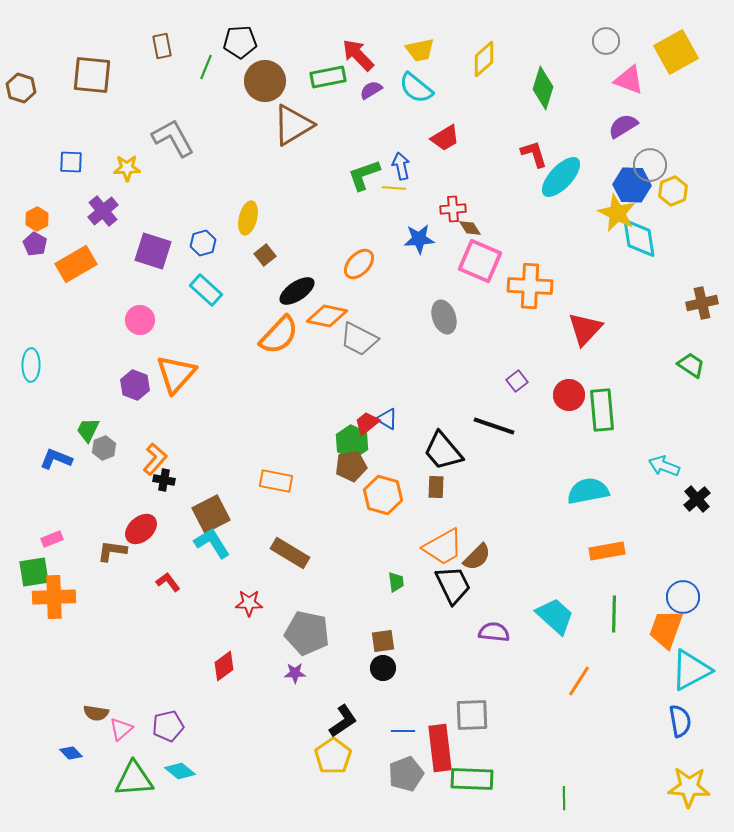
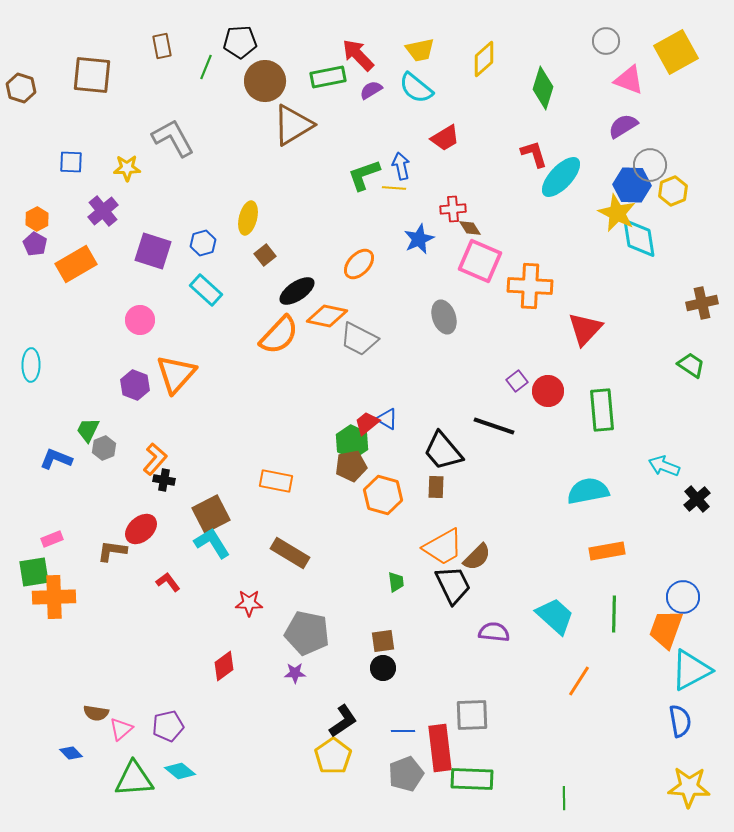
blue star at (419, 239): rotated 20 degrees counterclockwise
red circle at (569, 395): moved 21 px left, 4 px up
